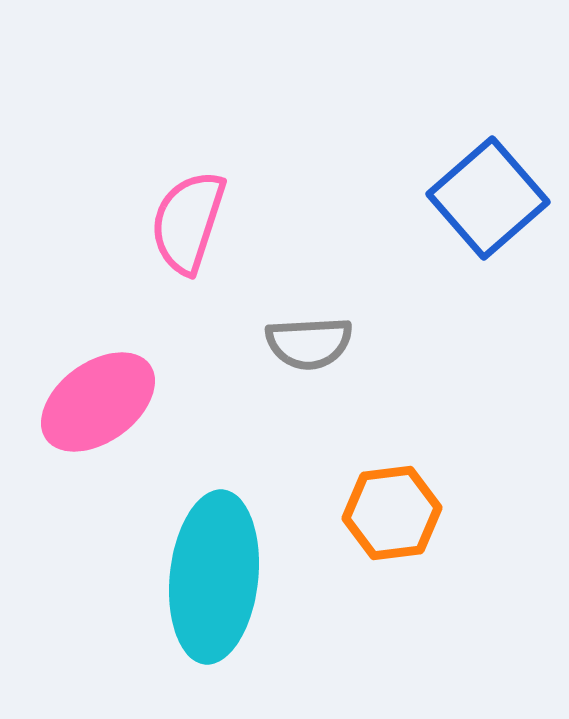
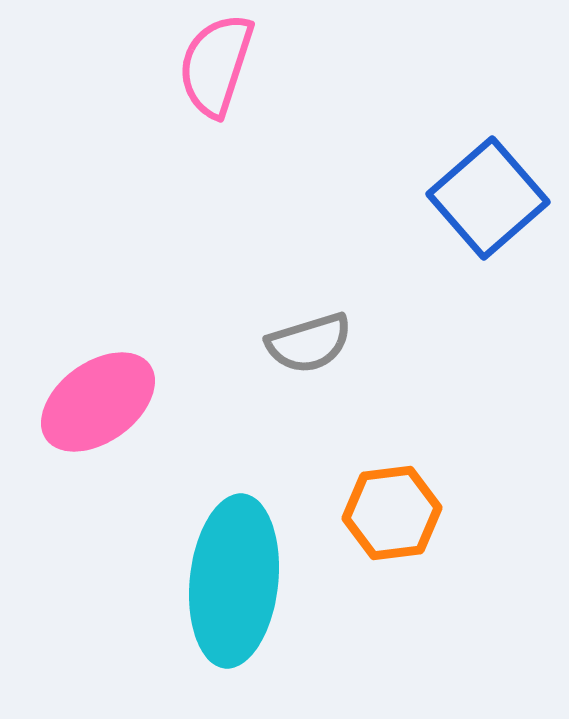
pink semicircle: moved 28 px right, 157 px up
gray semicircle: rotated 14 degrees counterclockwise
cyan ellipse: moved 20 px right, 4 px down
